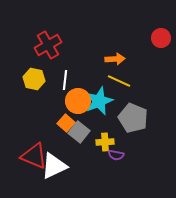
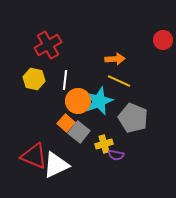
red circle: moved 2 px right, 2 px down
yellow cross: moved 1 px left, 2 px down; rotated 12 degrees counterclockwise
white triangle: moved 2 px right, 1 px up
